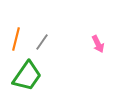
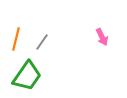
pink arrow: moved 4 px right, 7 px up
